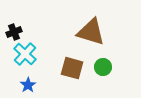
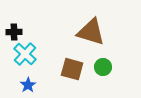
black cross: rotated 21 degrees clockwise
brown square: moved 1 px down
